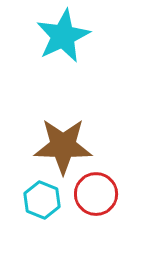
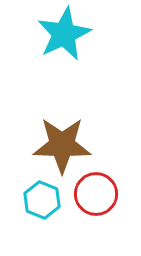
cyan star: moved 1 px right, 2 px up
brown star: moved 1 px left, 1 px up
